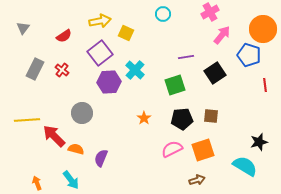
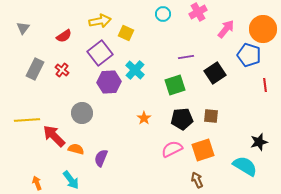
pink cross: moved 12 px left
pink arrow: moved 4 px right, 6 px up
brown arrow: rotated 98 degrees counterclockwise
